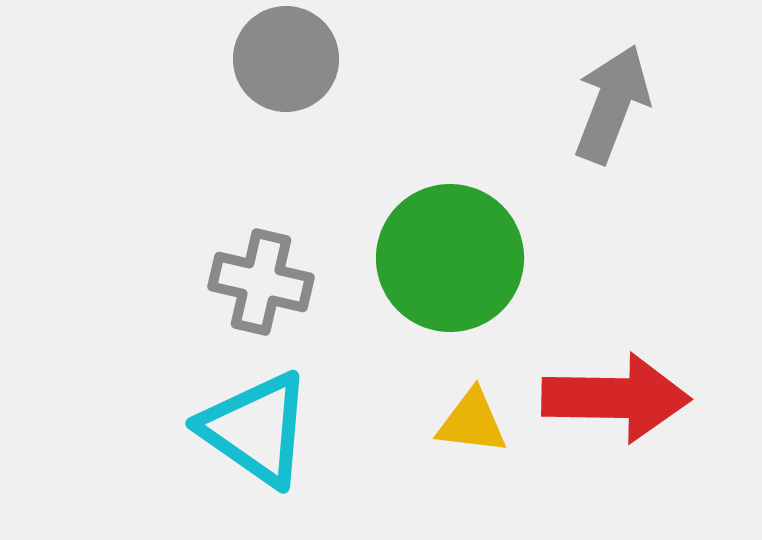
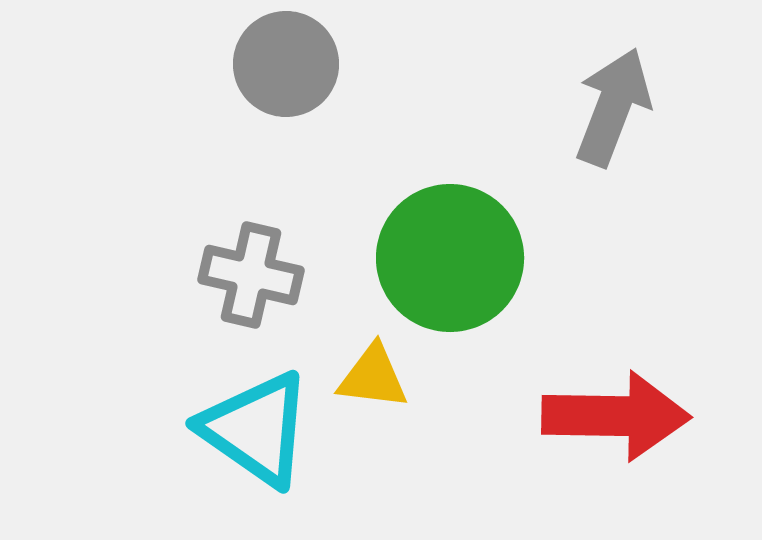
gray circle: moved 5 px down
gray arrow: moved 1 px right, 3 px down
gray cross: moved 10 px left, 7 px up
red arrow: moved 18 px down
yellow triangle: moved 99 px left, 45 px up
